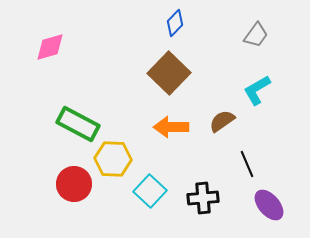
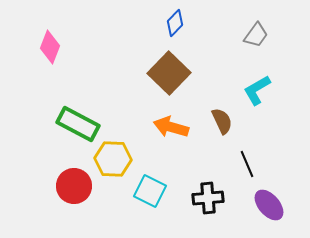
pink diamond: rotated 52 degrees counterclockwise
brown semicircle: rotated 100 degrees clockwise
orange arrow: rotated 16 degrees clockwise
red circle: moved 2 px down
cyan square: rotated 16 degrees counterclockwise
black cross: moved 5 px right
